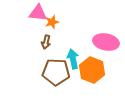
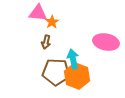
orange star: rotated 16 degrees counterclockwise
orange hexagon: moved 15 px left, 6 px down
